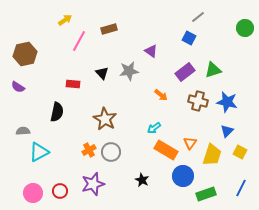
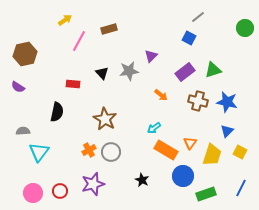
purple triangle: moved 5 px down; rotated 40 degrees clockwise
cyan triangle: rotated 25 degrees counterclockwise
